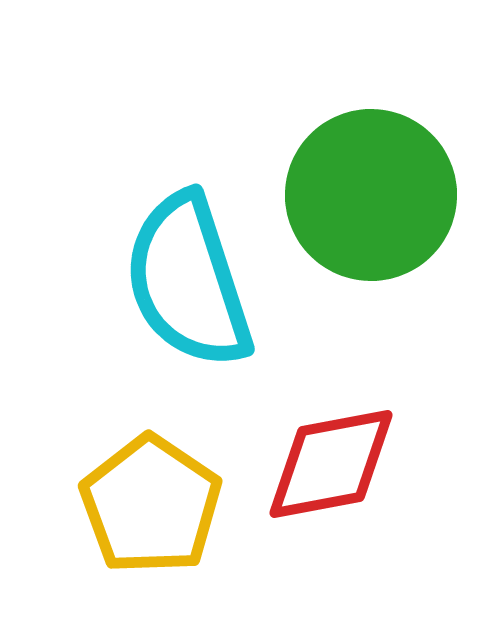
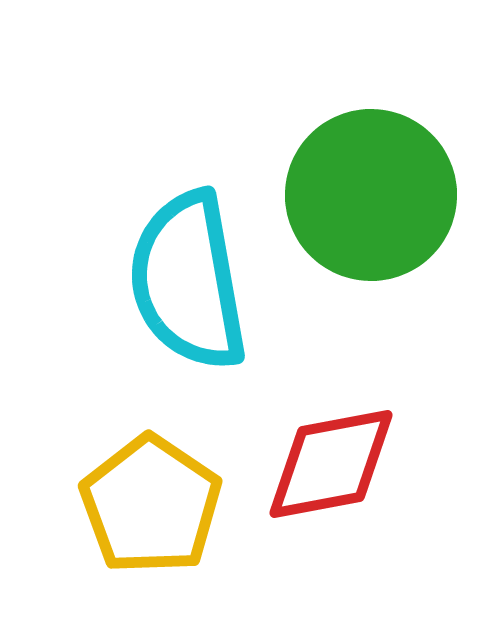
cyan semicircle: rotated 8 degrees clockwise
